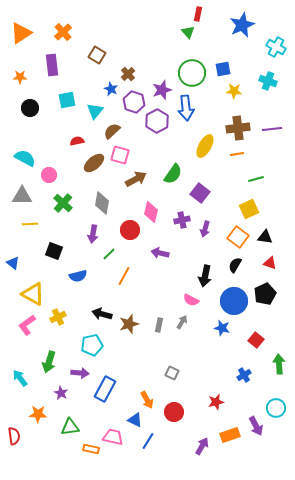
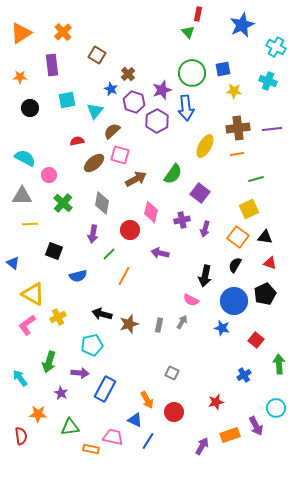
red semicircle at (14, 436): moved 7 px right
